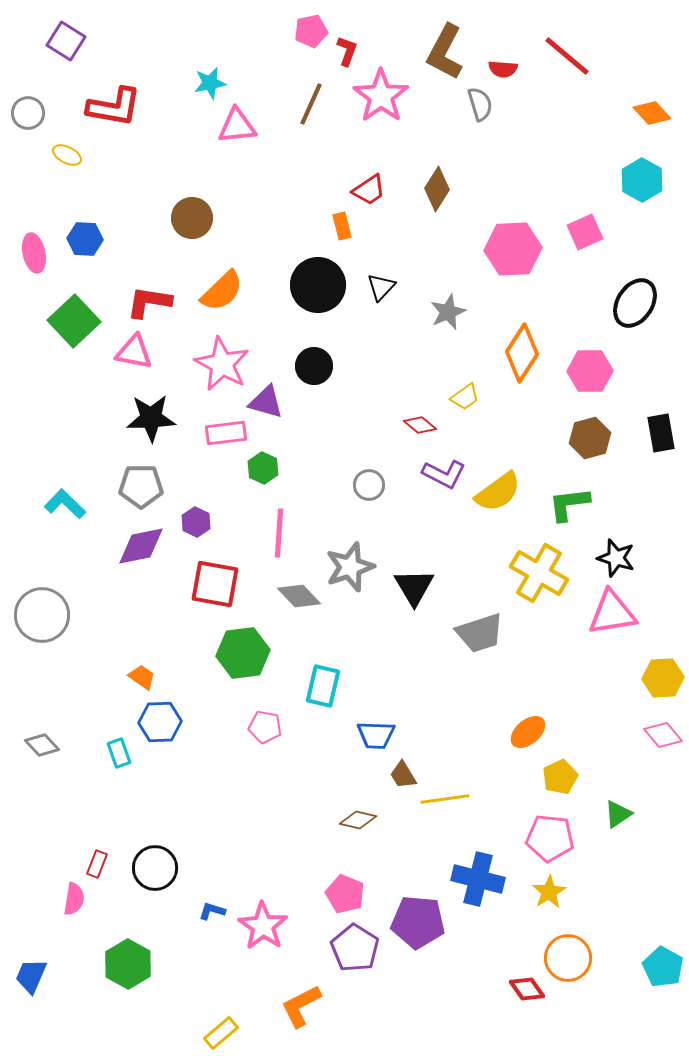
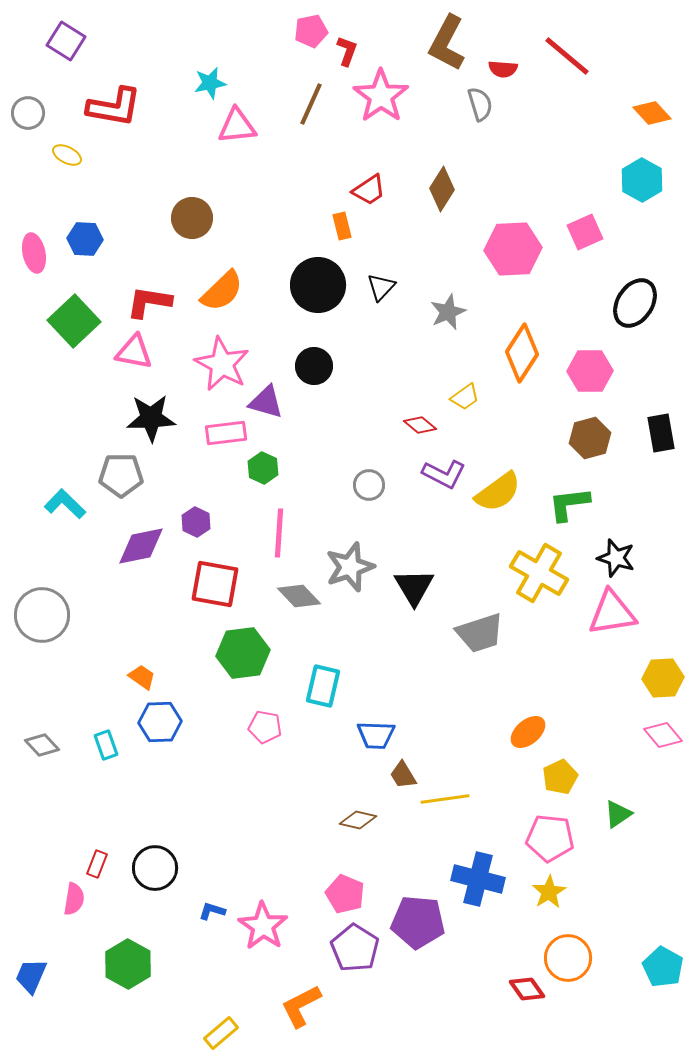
brown L-shape at (445, 52): moved 2 px right, 9 px up
brown diamond at (437, 189): moved 5 px right
gray pentagon at (141, 486): moved 20 px left, 11 px up
cyan rectangle at (119, 753): moved 13 px left, 8 px up
